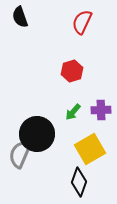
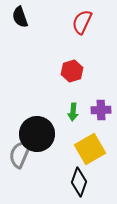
green arrow: rotated 36 degrees counterclockwise
